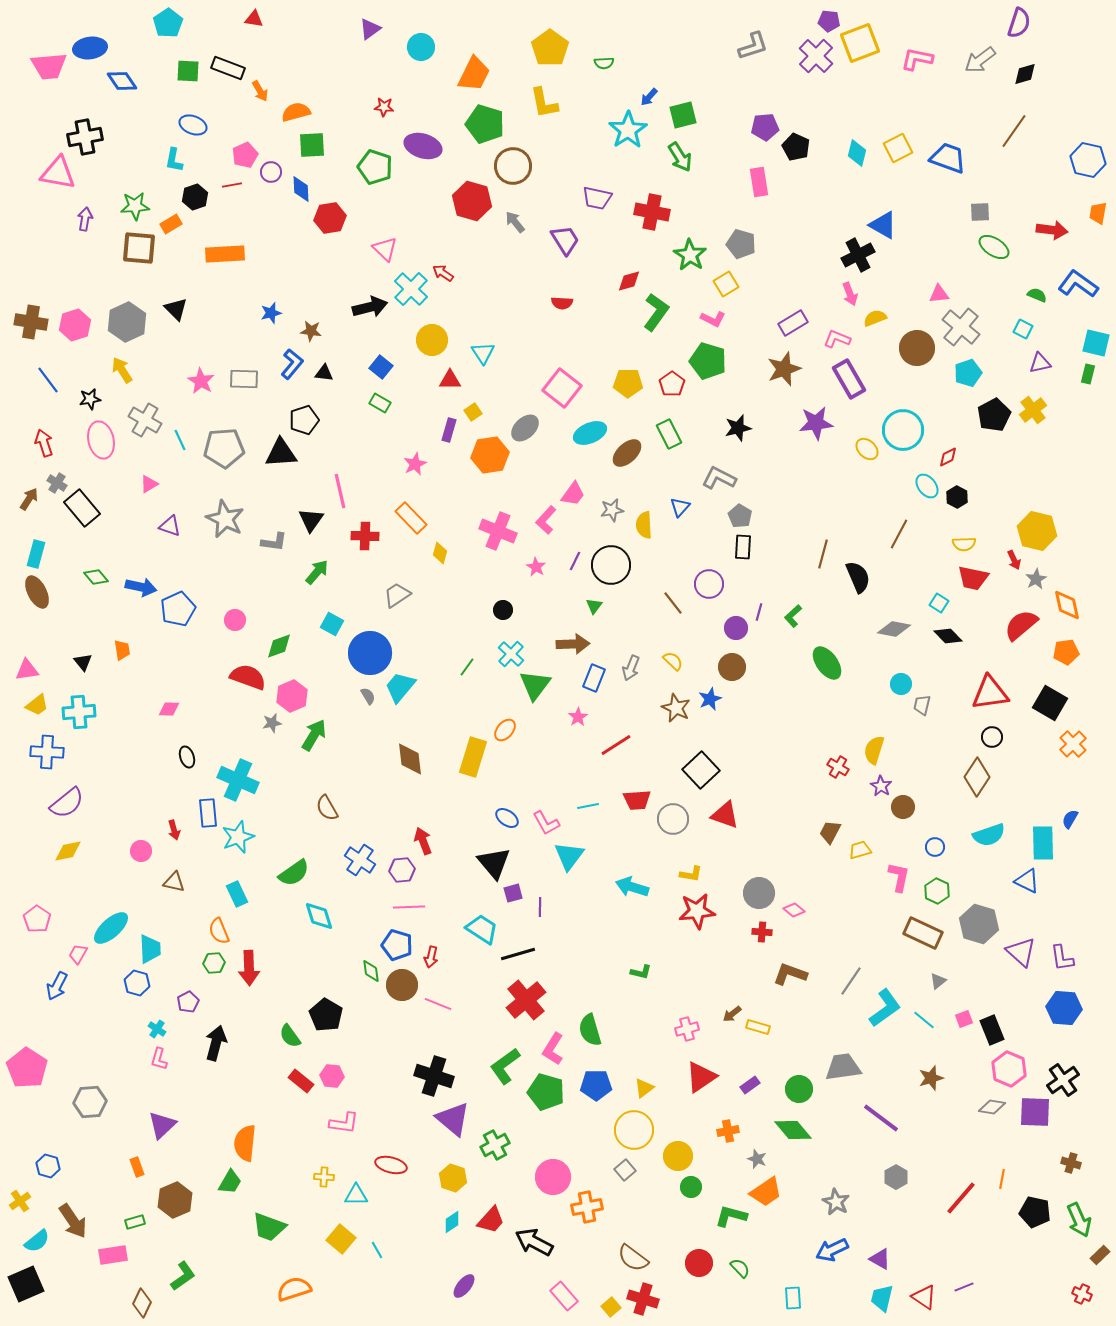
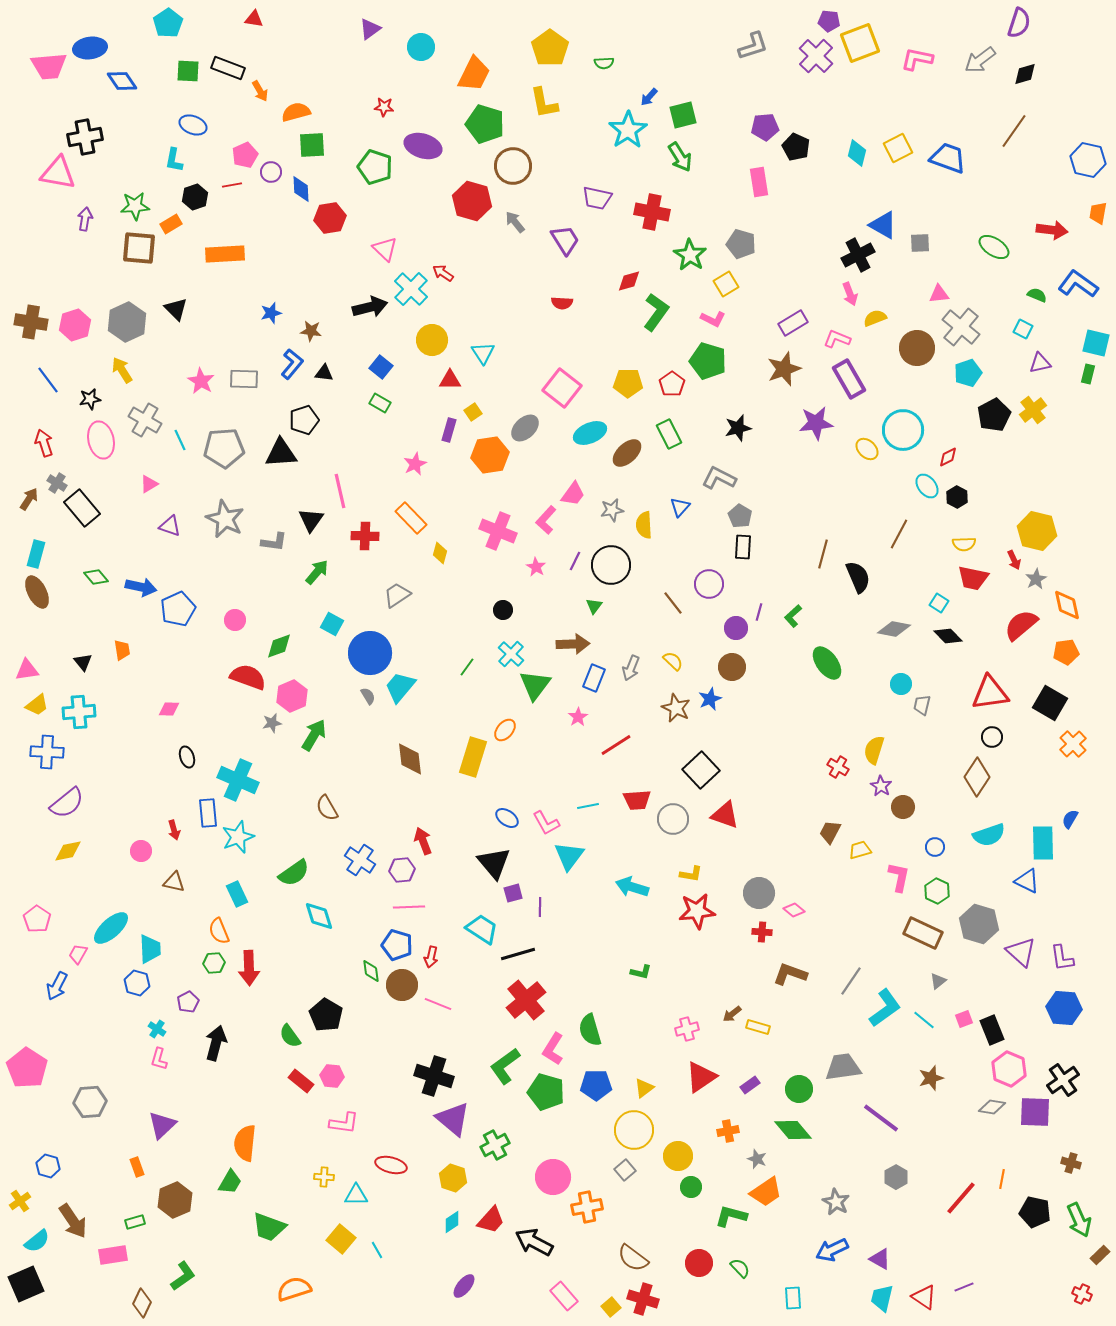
gray square at (980, 212): moved 60 px left, 31 px down
